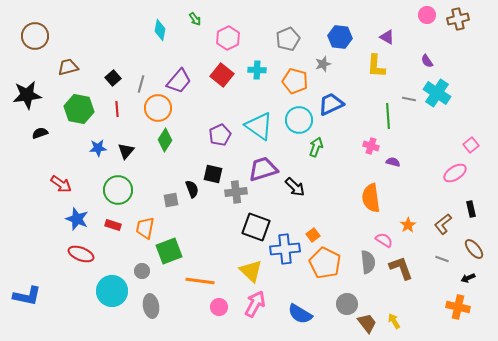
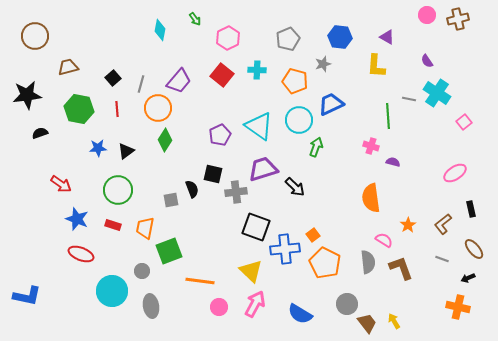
pink square at (471, 145): moved 7 px left, 23 px up
black triangle at (126, 151): rotated 12 degrees clockwise
